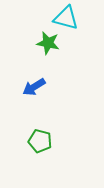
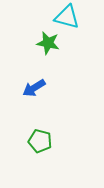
cyan triangle: moved 1 px right, 1 px up
blue arrow: moved 1 px down
